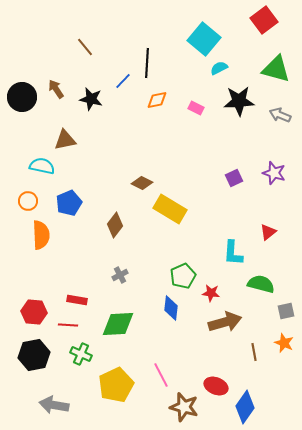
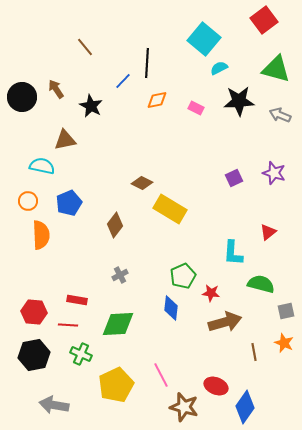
black star at (91, 99): moved 7 px down; rotated 15 degrees clockwise
